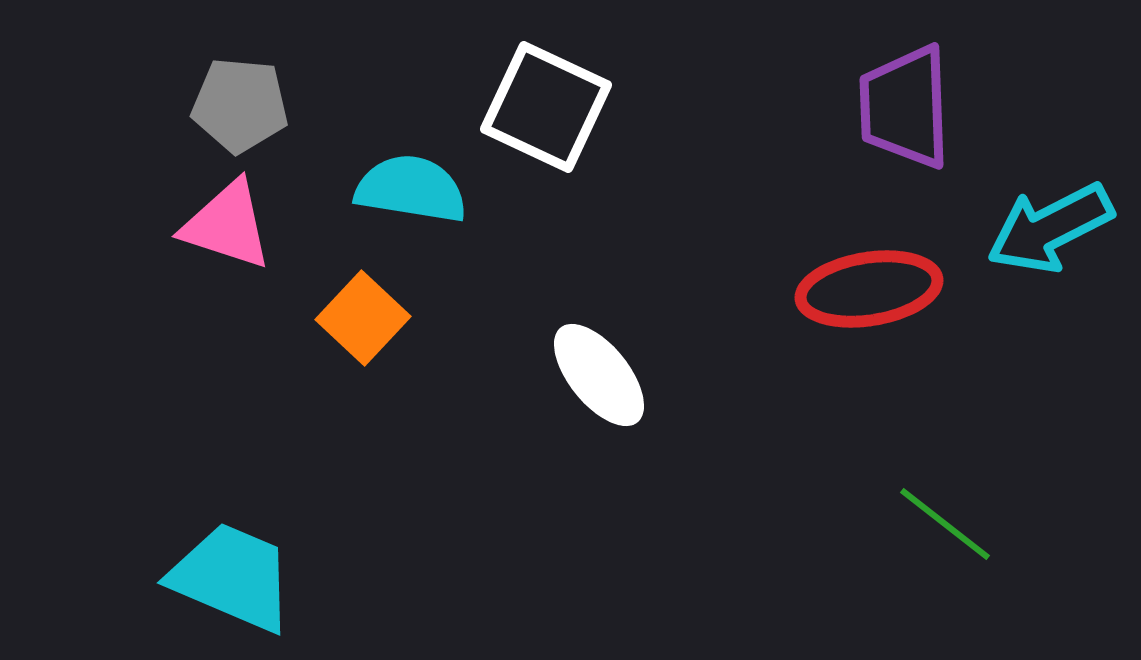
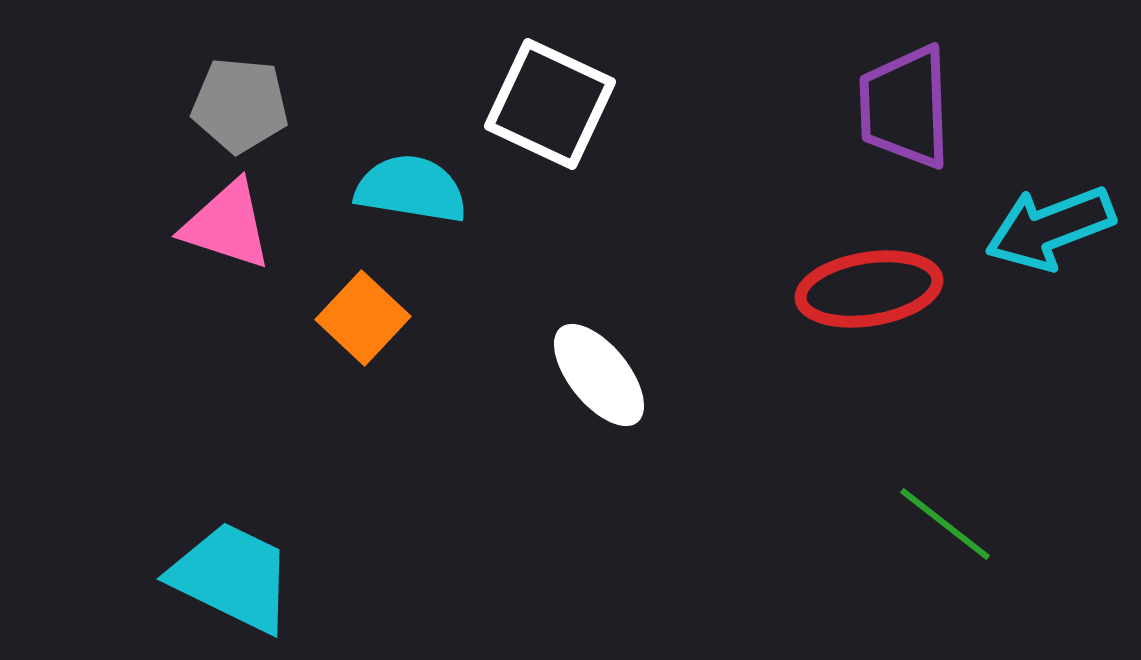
white square: moved 4 px right, 3 px up
cyan arrow: rotated 6 degrees clockwise
cyan trapezoid: rotated 3 degrees clockwise
